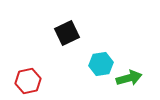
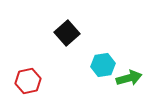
black square: rotated 15 degrees counterclockwise
cyan hexagon: moved 2 px right, 1 px down
